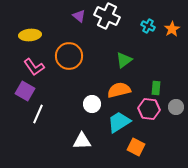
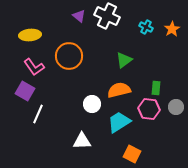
cyan cross: moved 2 px left, 1 px down
orange square: moved 4 px left, 7 px down
